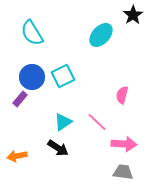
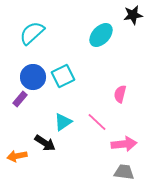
black star: rotated 24 degrees clockwise
cyan semicircle: rotated 80 degrees clockwise
blue circle: moved 1 px right
pink semicircle: moved 2 px left, 1 px up
pink arrow: rotated 10 degrees counterclockwise
black arrow: moved 13 px left, 5 px up
gray trapezoid: moved 1 px right
